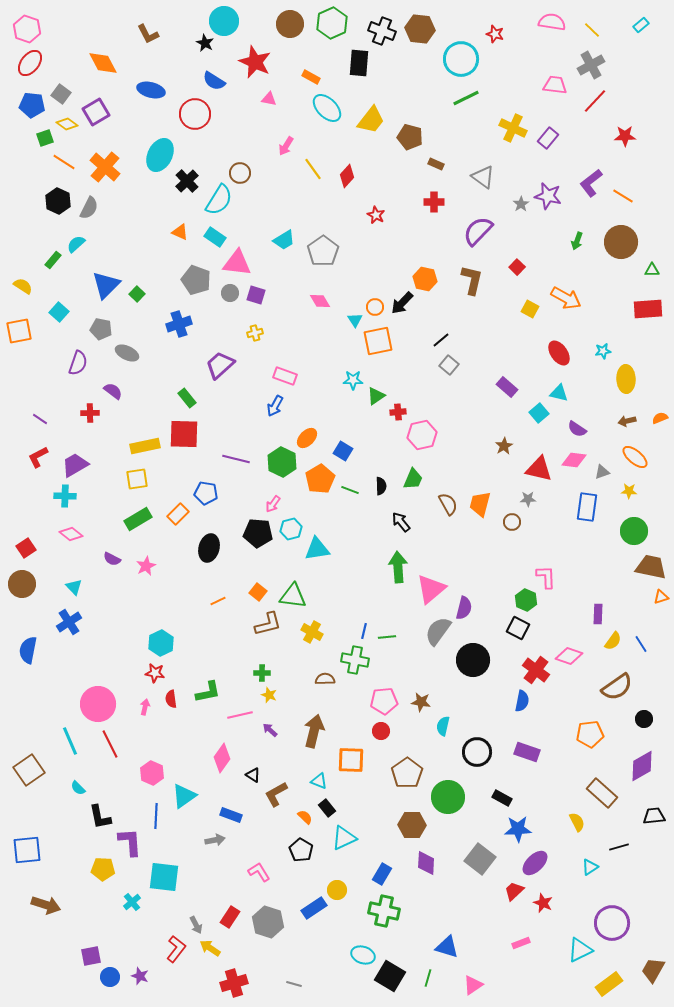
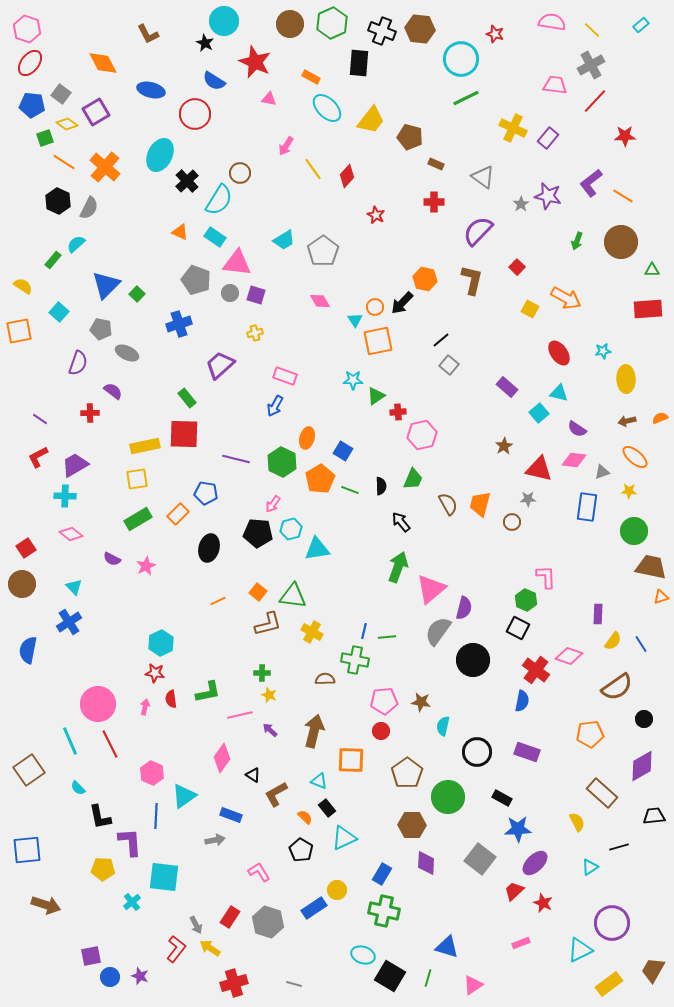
orange ellipse at (307, 438): rotated 30 degrees counterclockwise
green arrow at (398, 567): rotated 24 degrees clockwise
